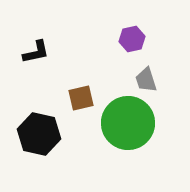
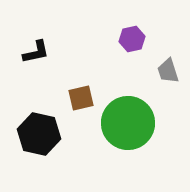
gray trapezoid: moved 22 px right, 9 px up
